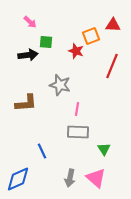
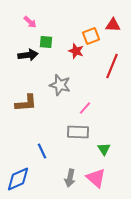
pink line: moved 8 px right, 1 px up; rotated 32 degrees clockwise
